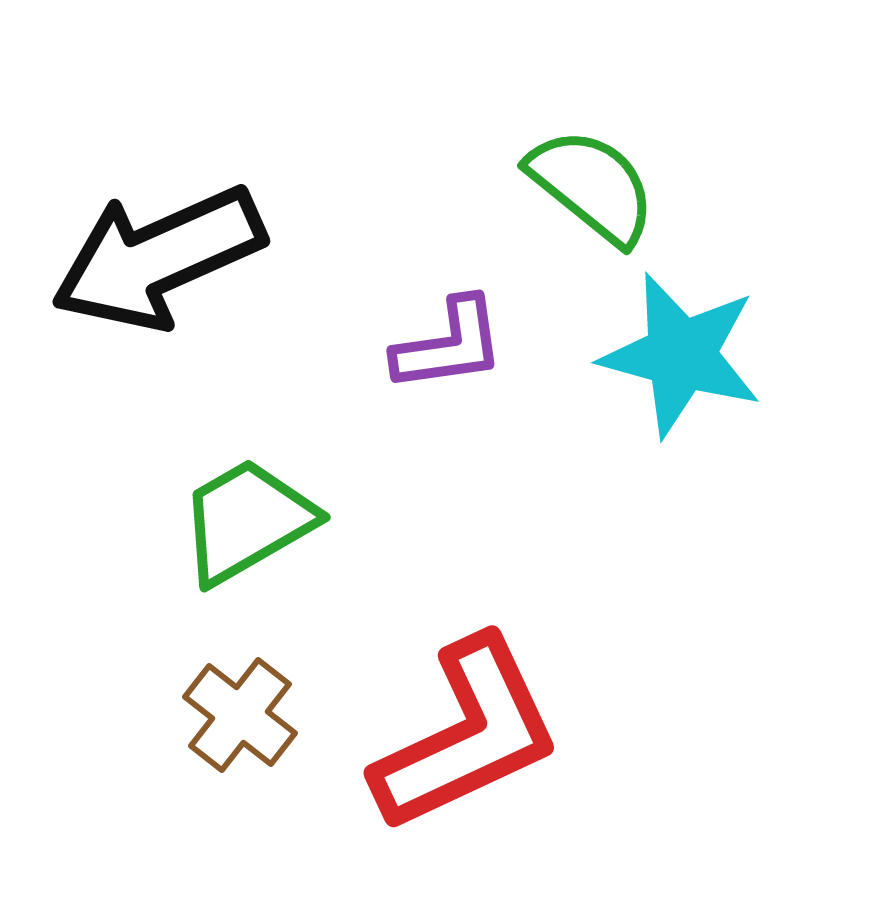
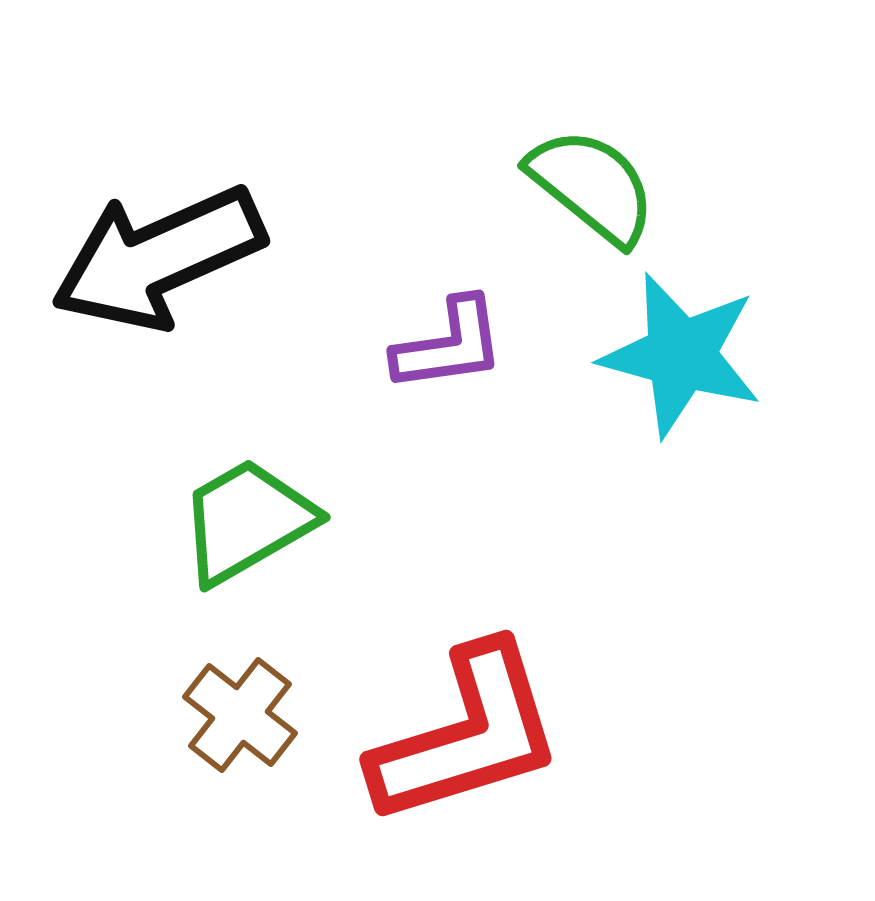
red L-shape: rotated 8 degrees clockwise
